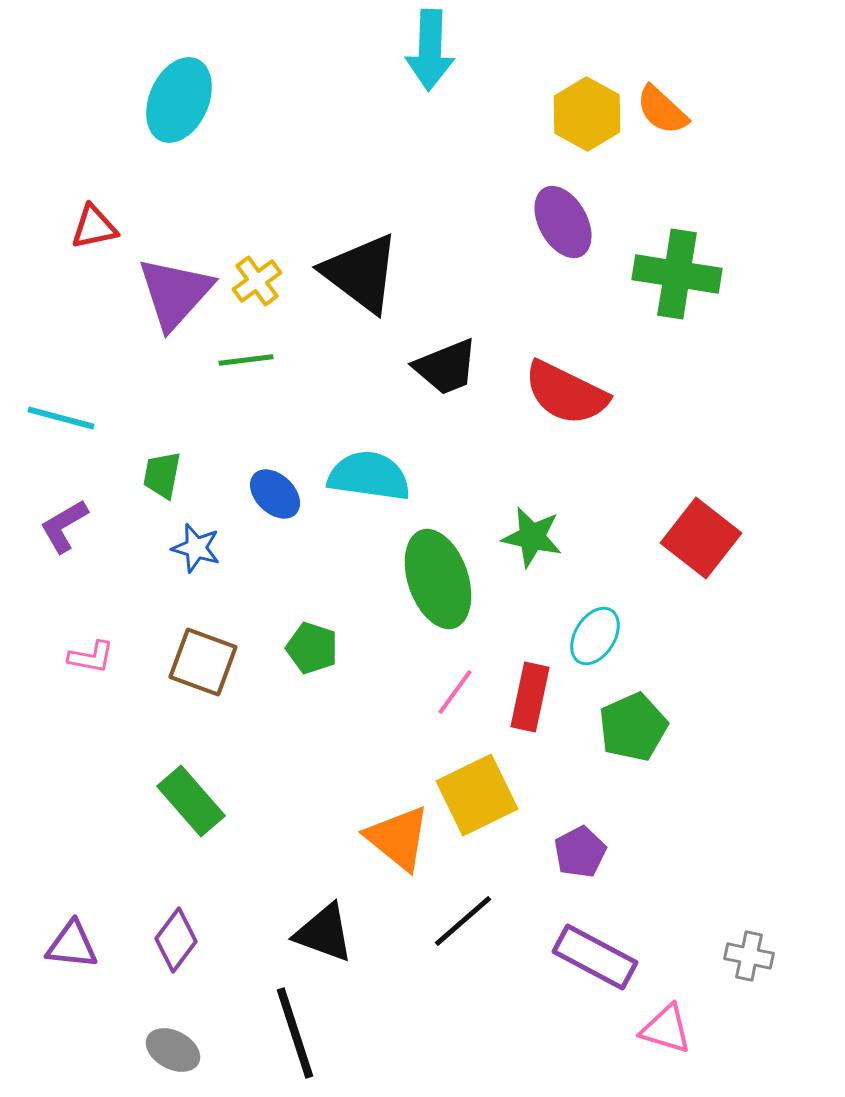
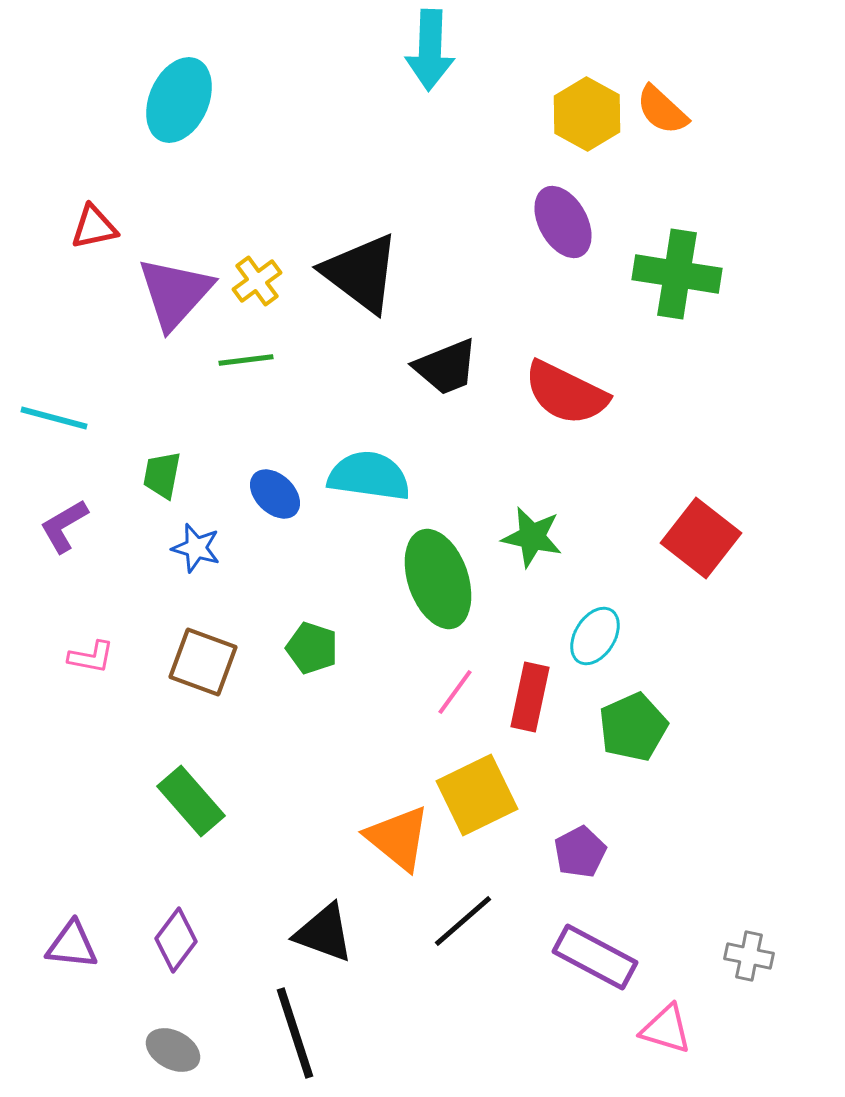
cyan line at (61, 418): moved 7 px left
